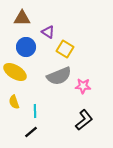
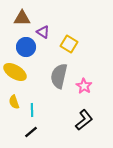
purple triangle: moved 5 px left
yellow square: moved 4 px right, 5 px up
gray semicircle: rotated 125 degrees clockwise
pink star: moved 1 px right; rotated 28 degrees clockwise
cyan line: moved 3 px left, 1 px up
